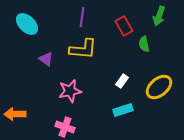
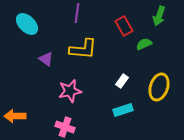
purple line: moved 5 px left, 4 px up
green semicircle: rotated 77 degrees clockwise
yellow ellipse: rotated 32 degrees counterclockwise
orange arrow: moved 2 px down
